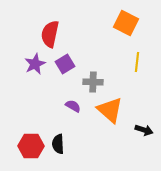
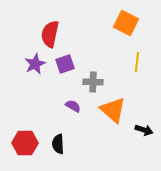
purple square: rotated 12 degrees clockwise
orange triangle: moved 3 px right
red hexagon: moved 6 px left, 3 px up
